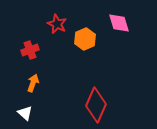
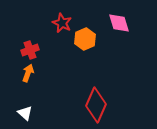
red star: moved 5 px right, 1 px up
orange arrow: moved 5 px left, 10 px up
